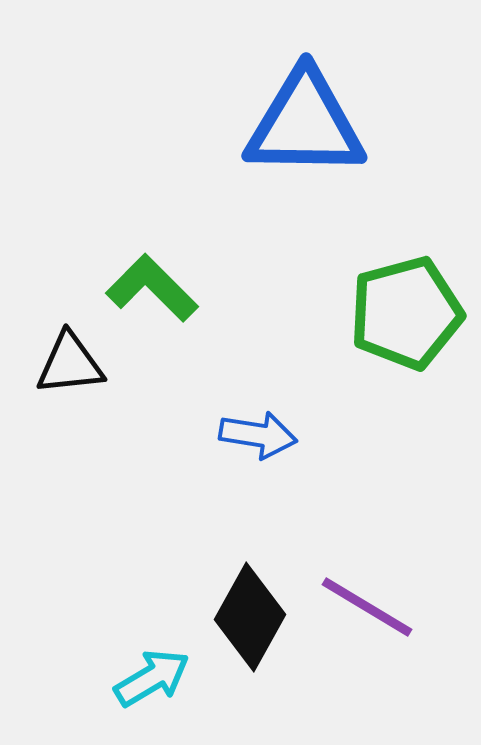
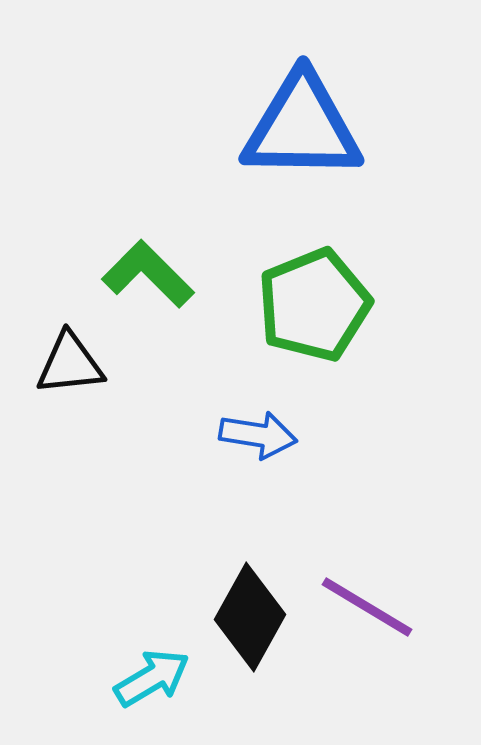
blue triangle: moved 3 px left, 3 px down
green L-shape: moved 4 px left, 14 px up
green pentagon: moved 92 px left, 8 px up; rotated 7 degrees counterclockwise
